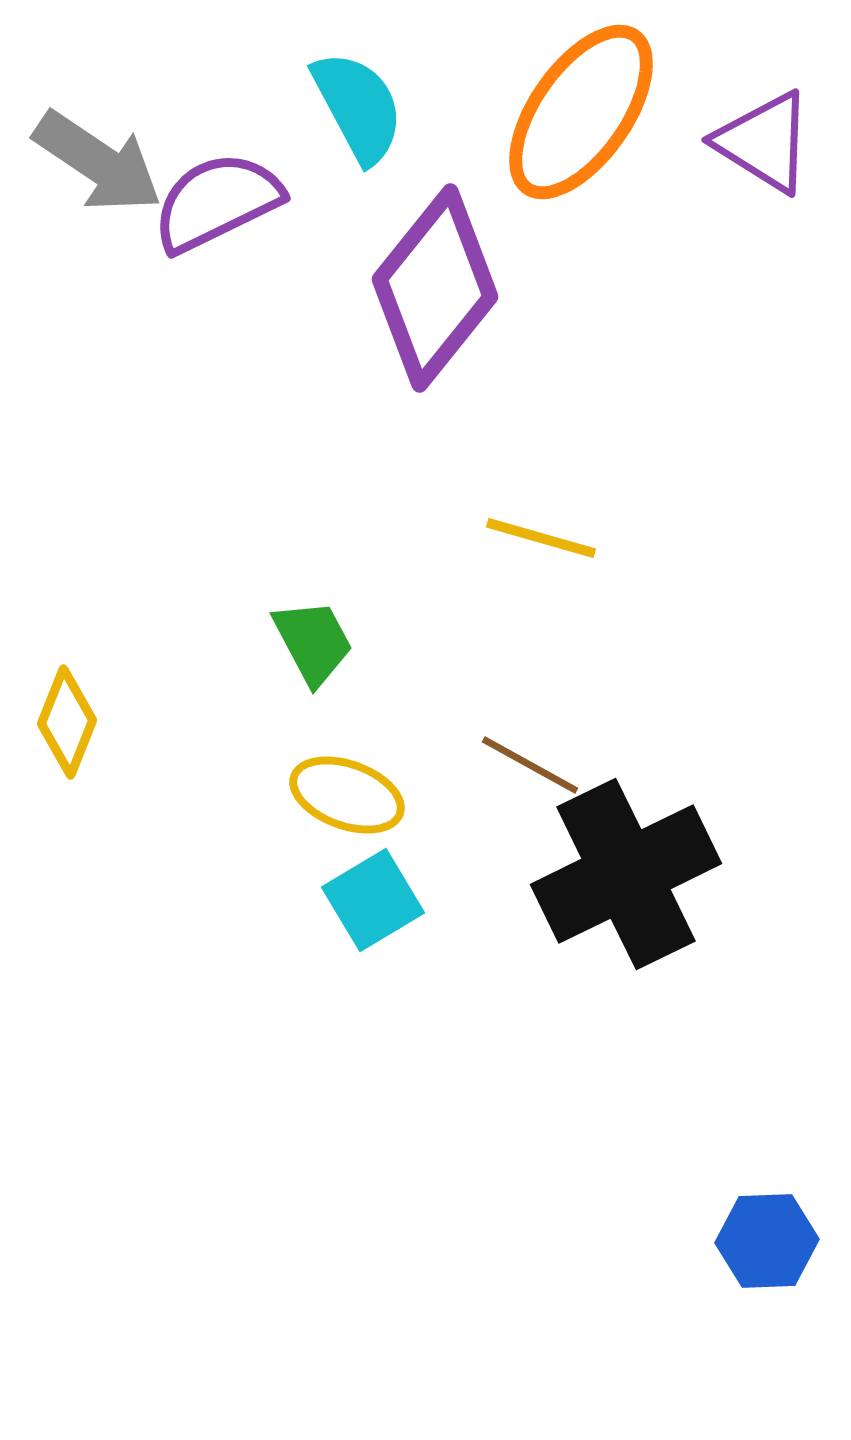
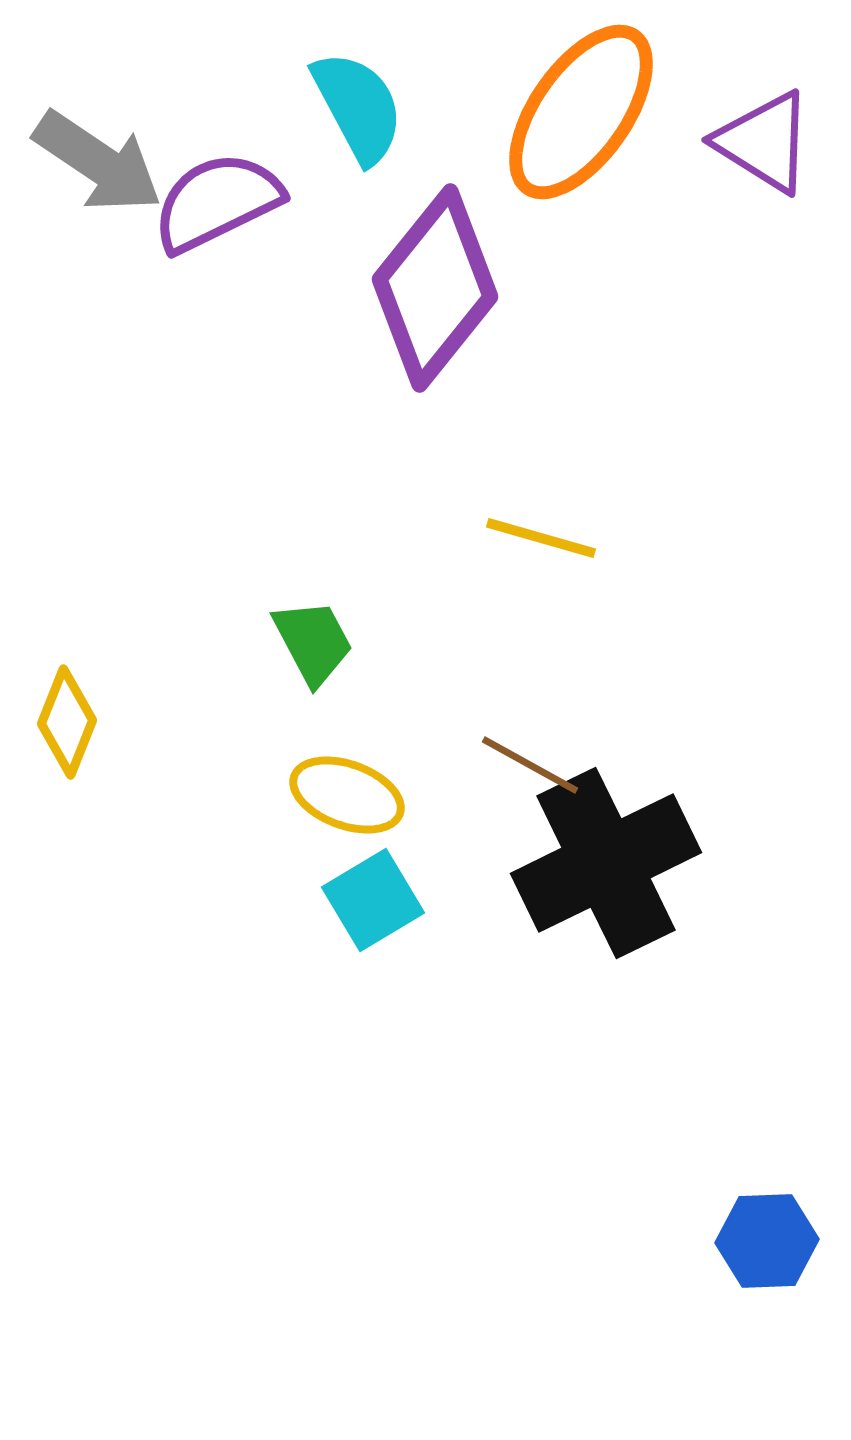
black cross: moved 20 px left, 11 px up
